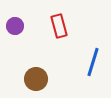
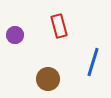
purple circle: moved 9 px down
brown circle: moved 12 px right
